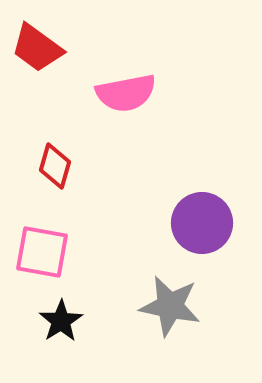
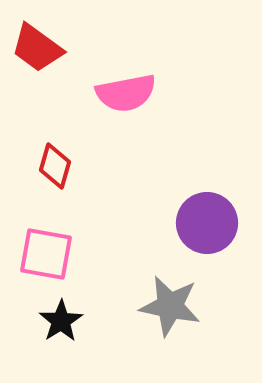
purple circle: moved 5 px right
pink square: moved 4 px right, 2 px down
